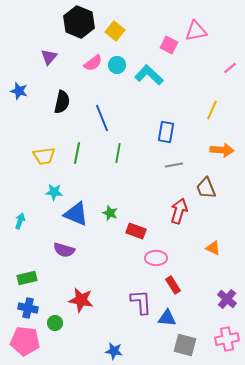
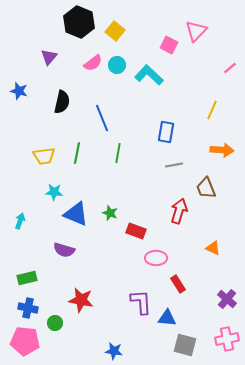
pink triangle at (196, 31): rotated 35 degrees counterclockwise
red rectangle at (173, 285): moved 5 px right, 1 px up
